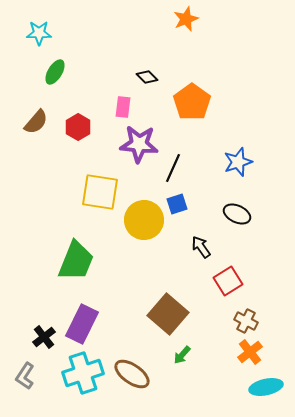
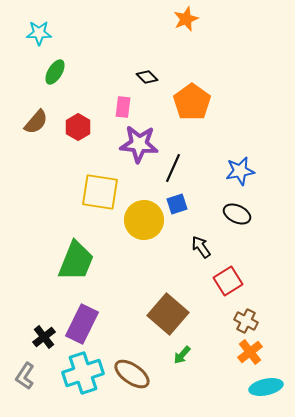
blue star: moved 2 px right, 9 px down; rotated 8 degrees clockwise
